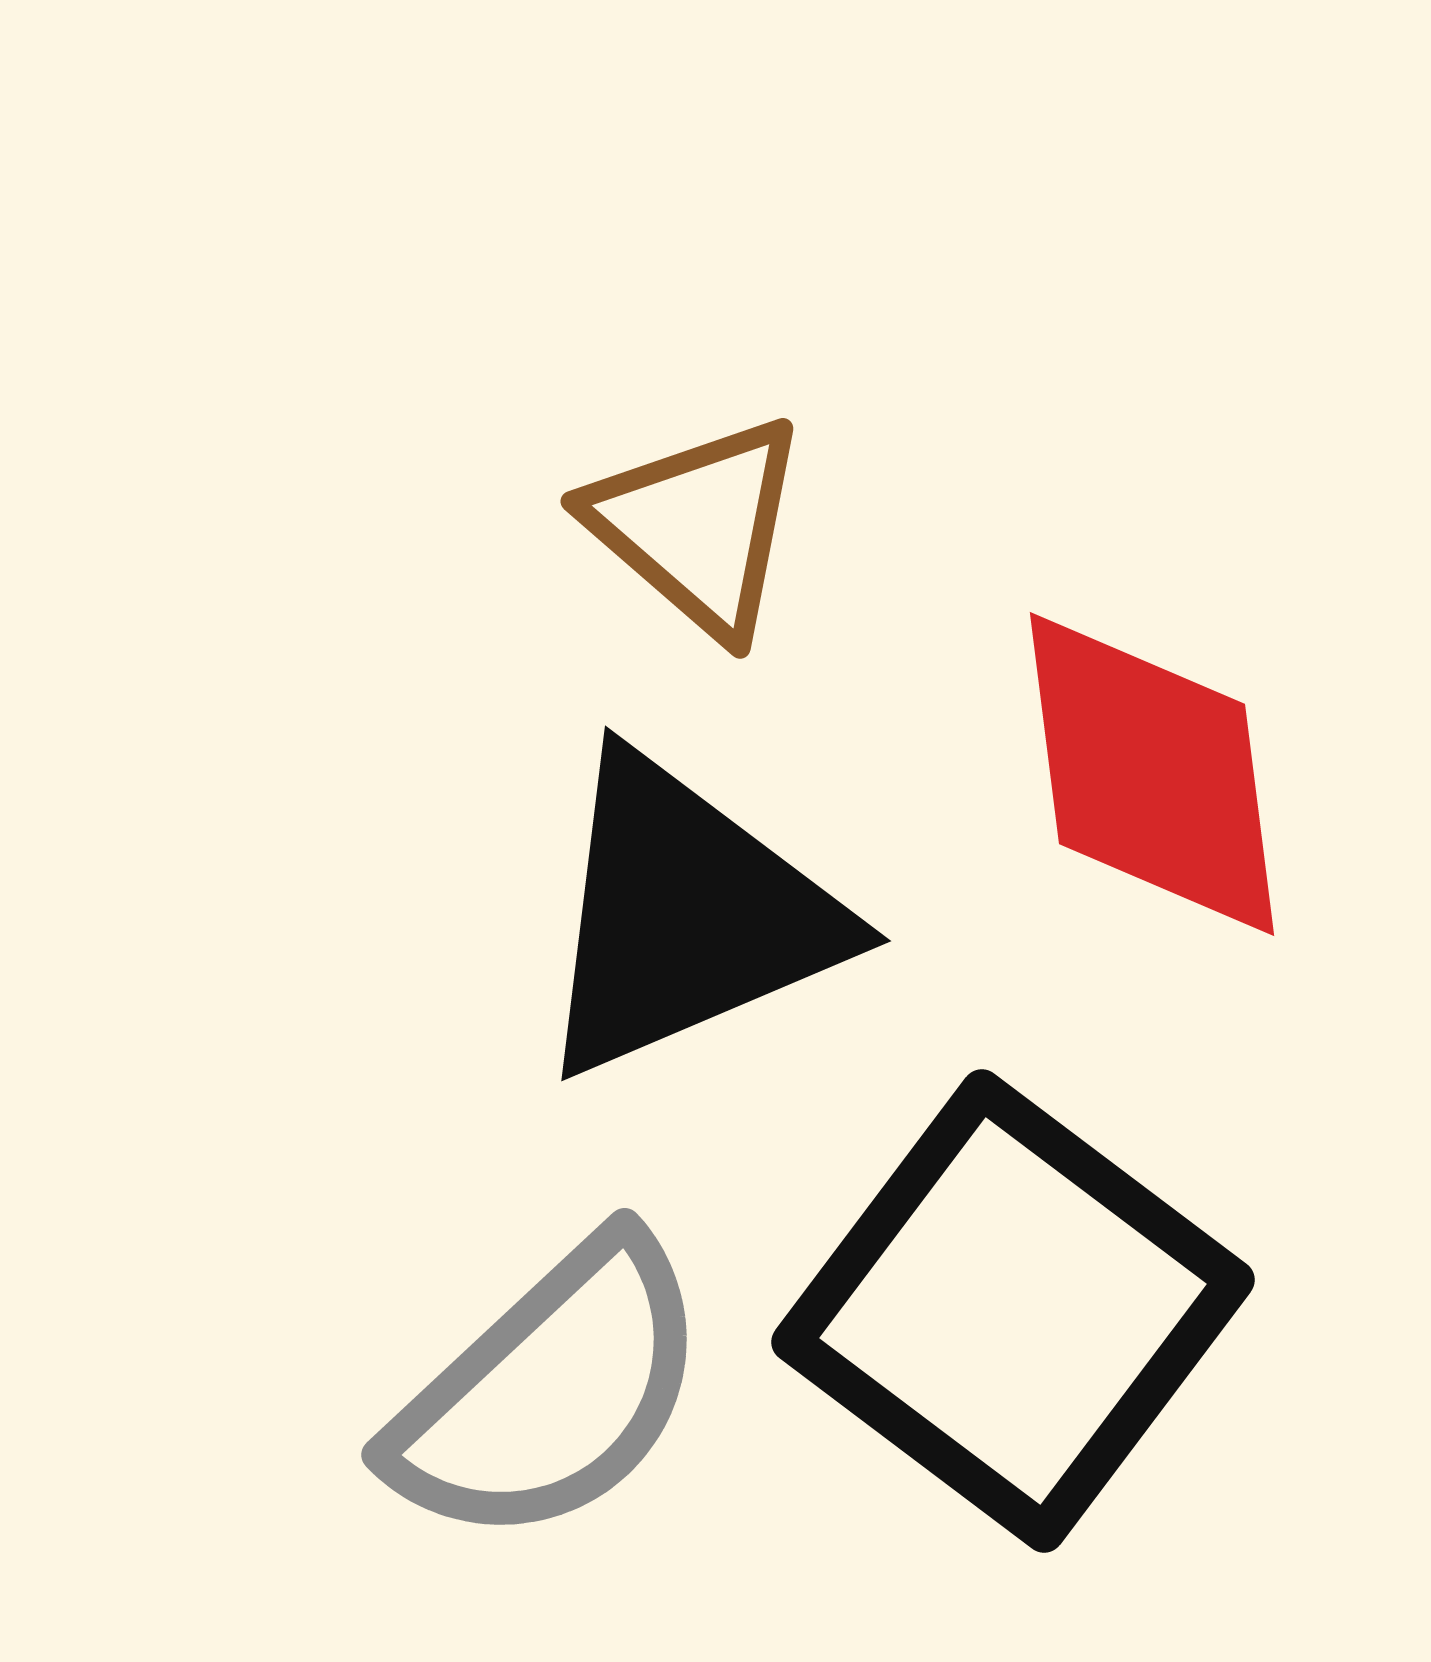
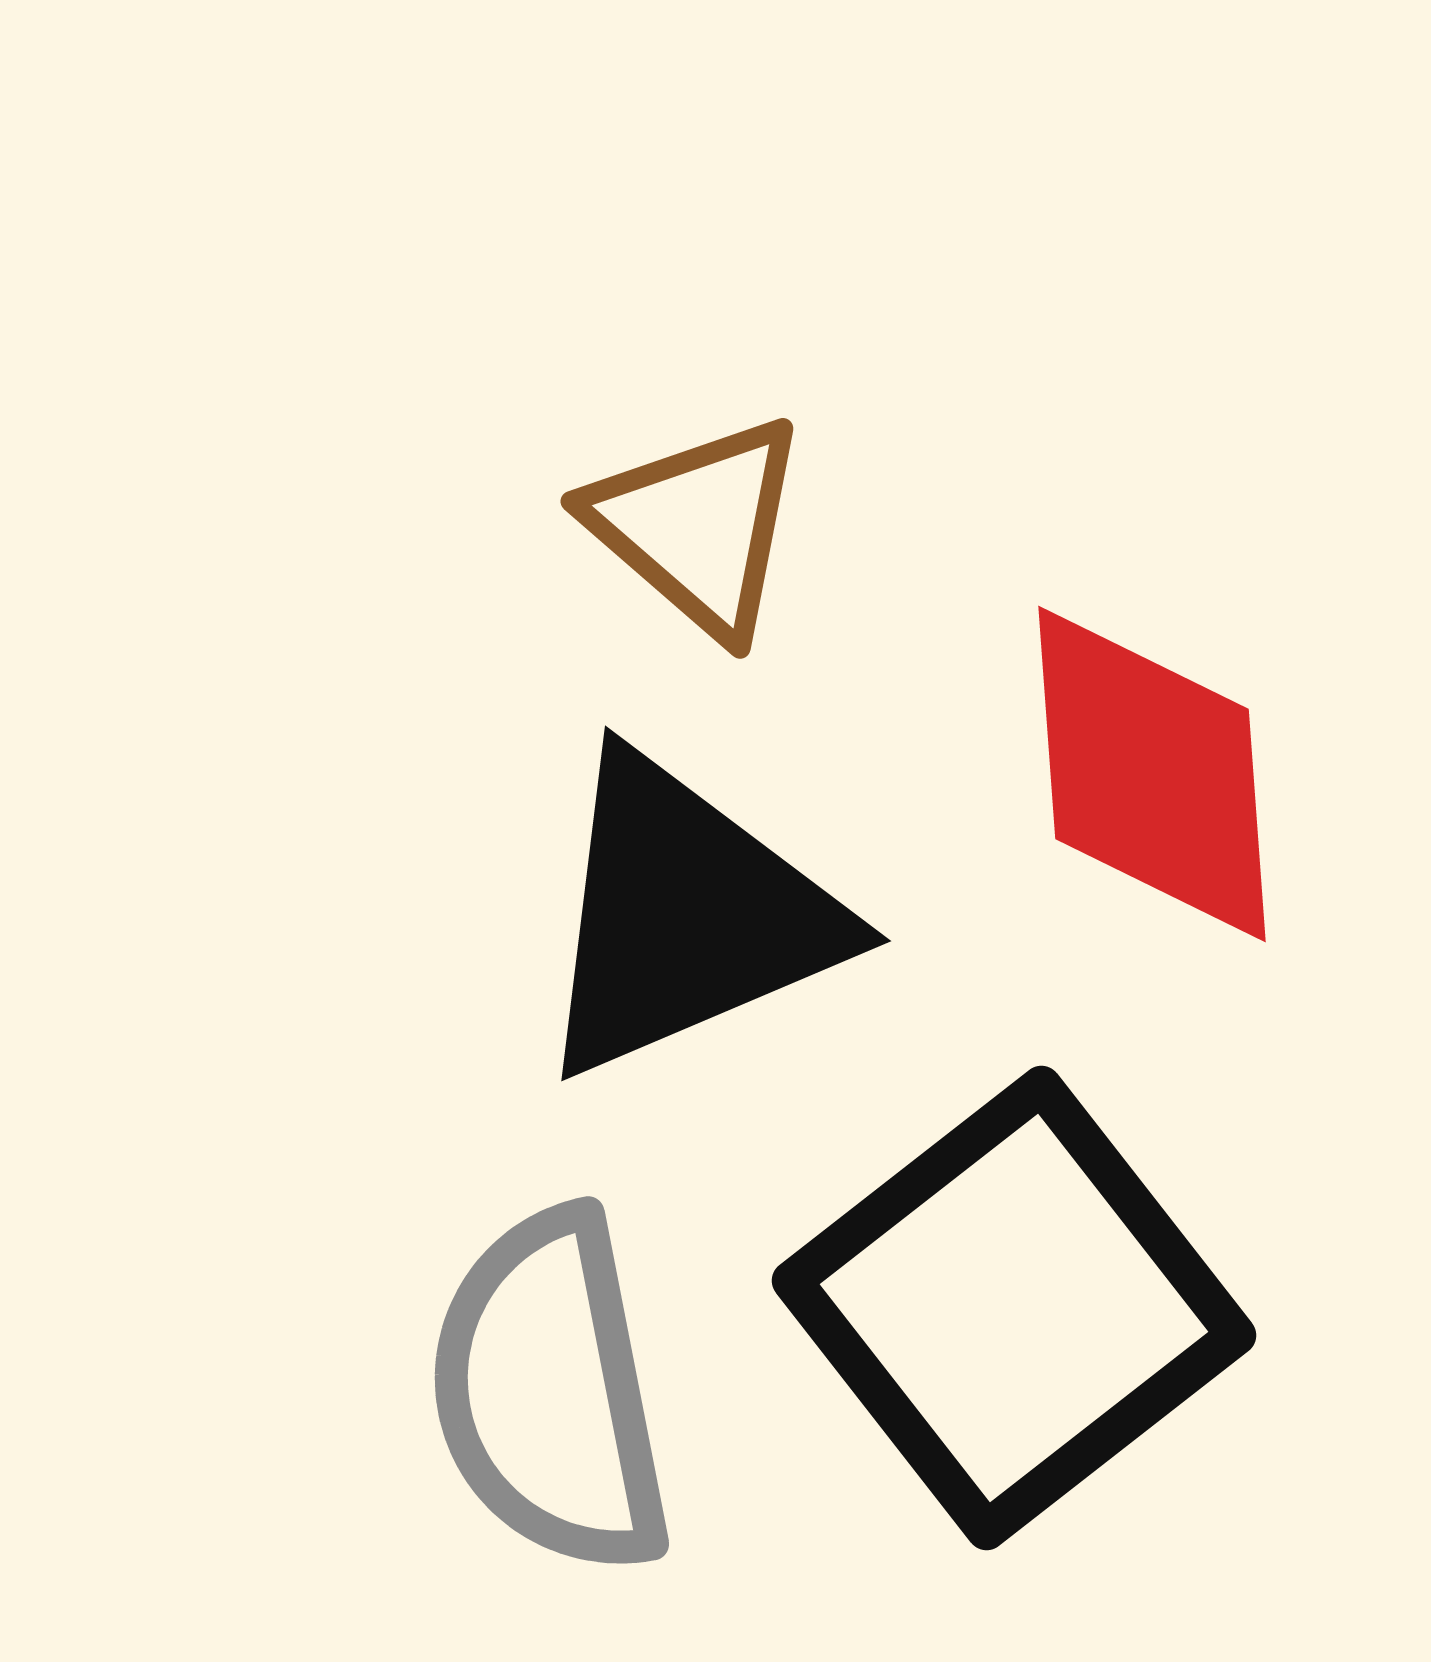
red diamond: rotated 3 degrees clockwise
black square: moved 1 px right, 3 px up; rotated 15 degrees clockwise
gray semicircle: rotated 122 degrees clockwise
